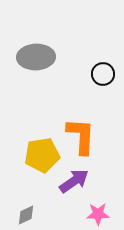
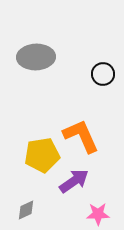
orange L-shape: rotated 27 degrees counterclockwise
gray diamond: moved 5 px up
